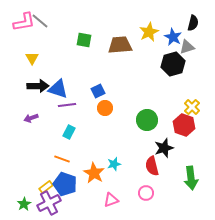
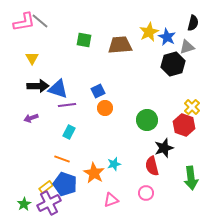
blue star: moved 6 px left
